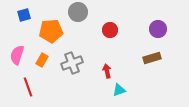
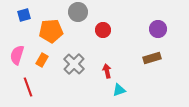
red circle: moved 7 px left
gray cross: moved 2 px right, 1 px down; rotated 25 degrees counterclockwise
